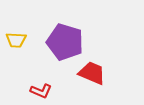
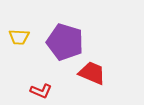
yellow trapezoid: moved 3 px right, 3 px up
